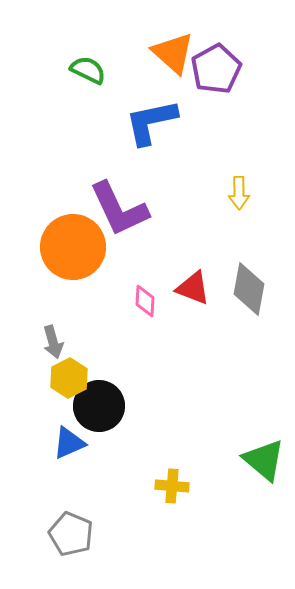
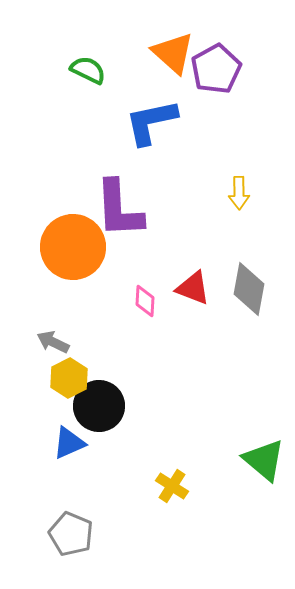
purple L-shape: rotated 22 degrees clockwise
gray arrow: rotated 132 degrees clockwise
yellow cross: rotated 28 degrees clockwise
